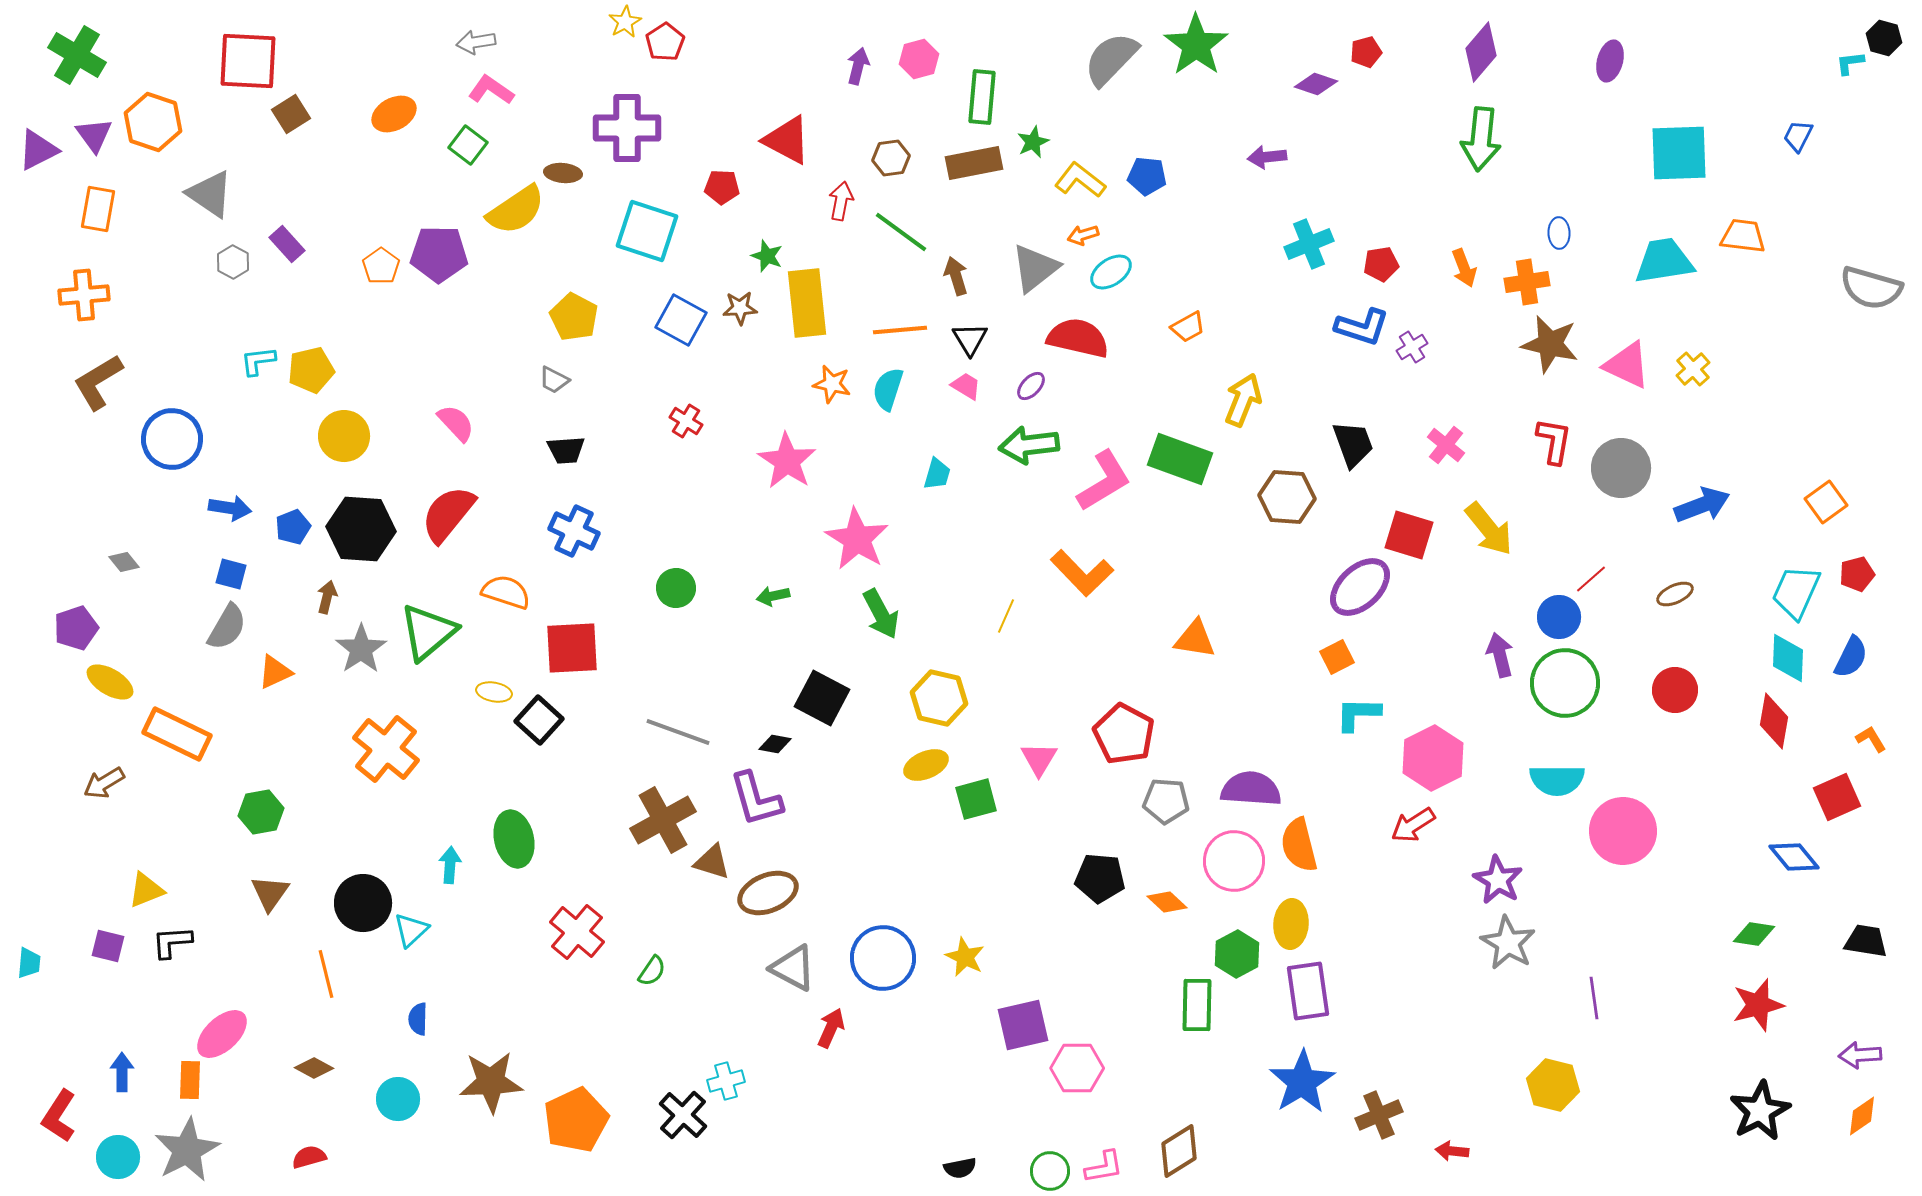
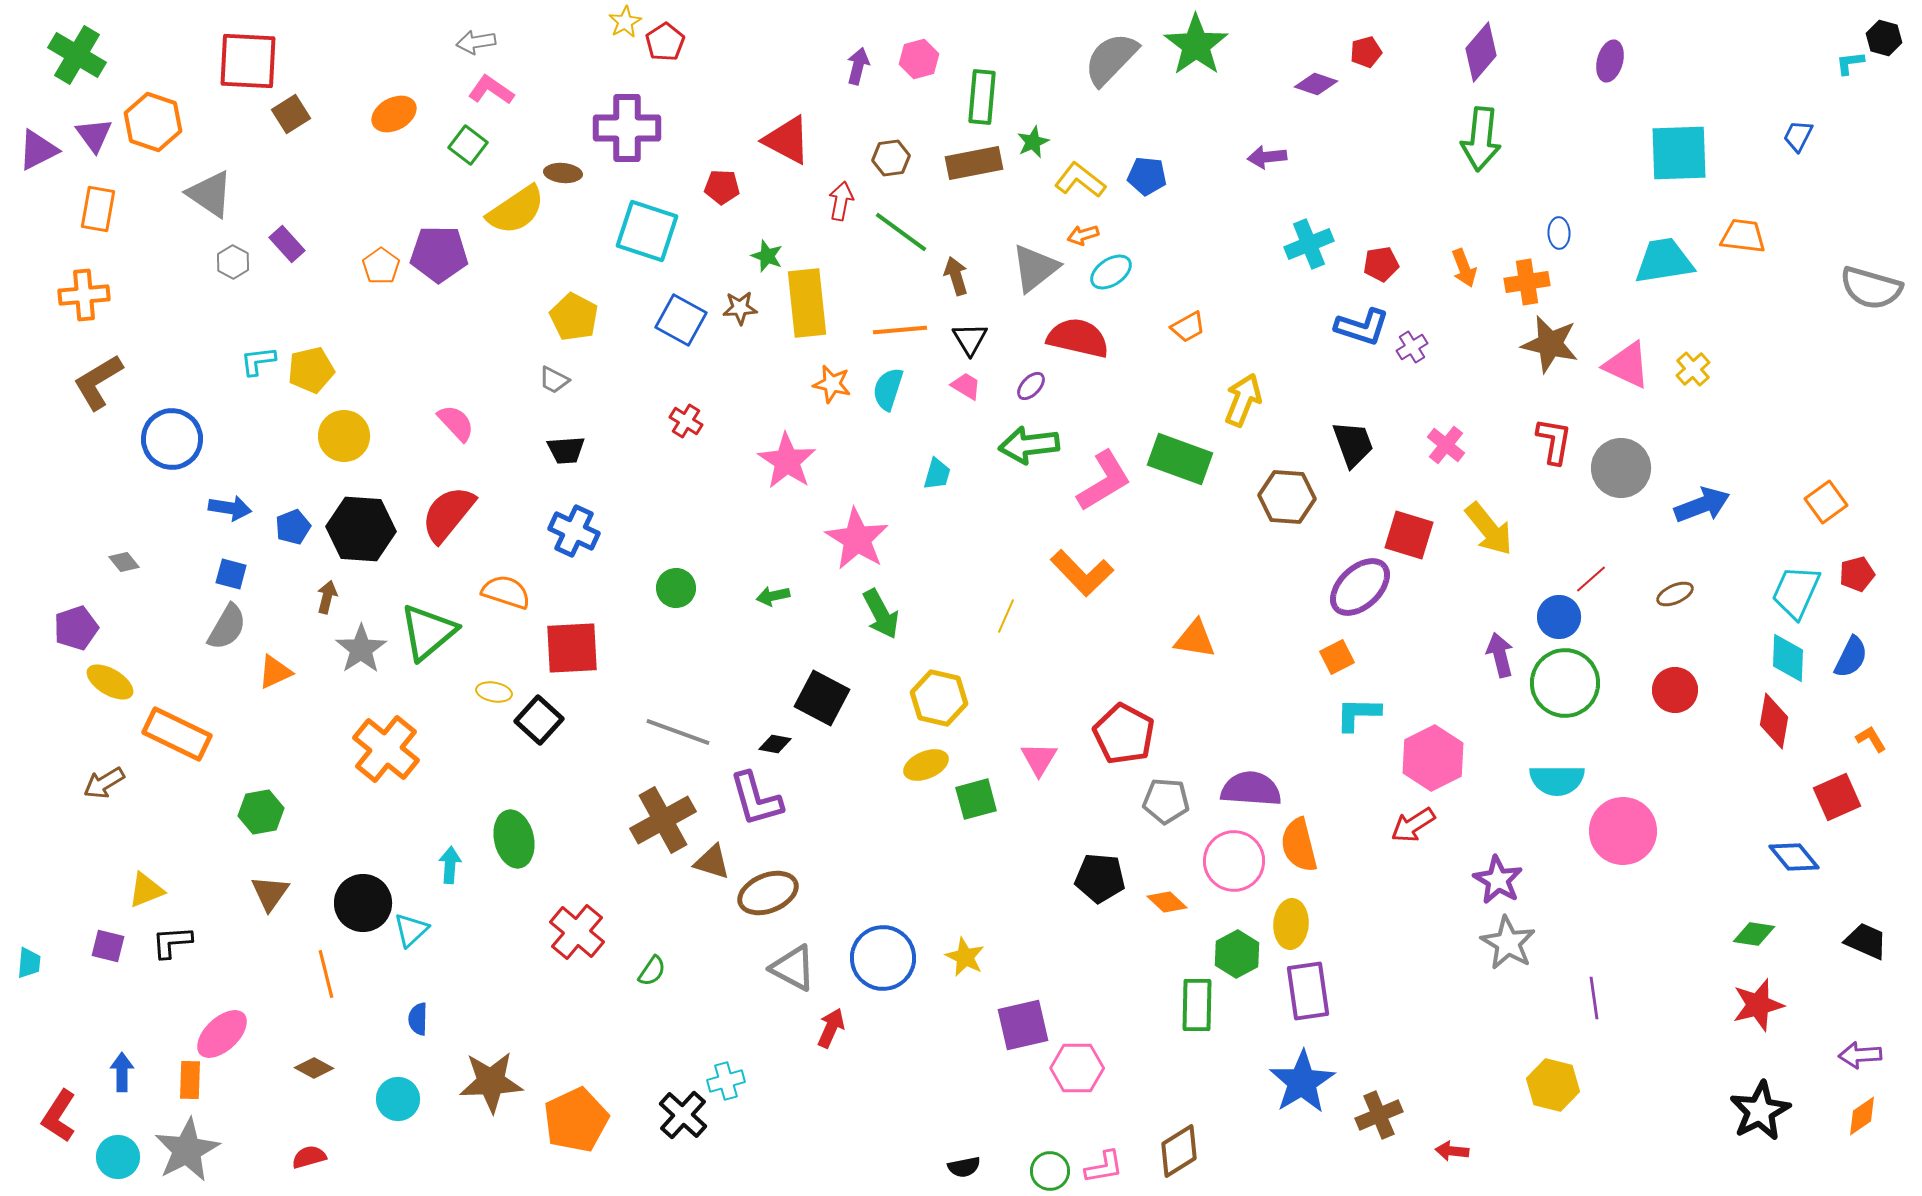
black trapezoid at (1866, 941): rotated 15 degrees clockwise
black semicircle at (960, 1168): moved 4 px right, 1 px up
